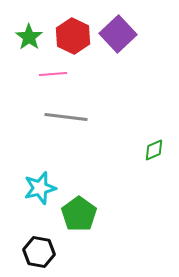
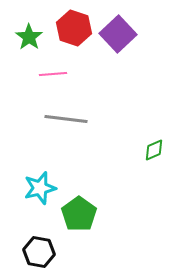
red hexagon: moved 1 px right, 8 px up; rotated 8 degrees counterclockwise
gray line: moved 2 px down
